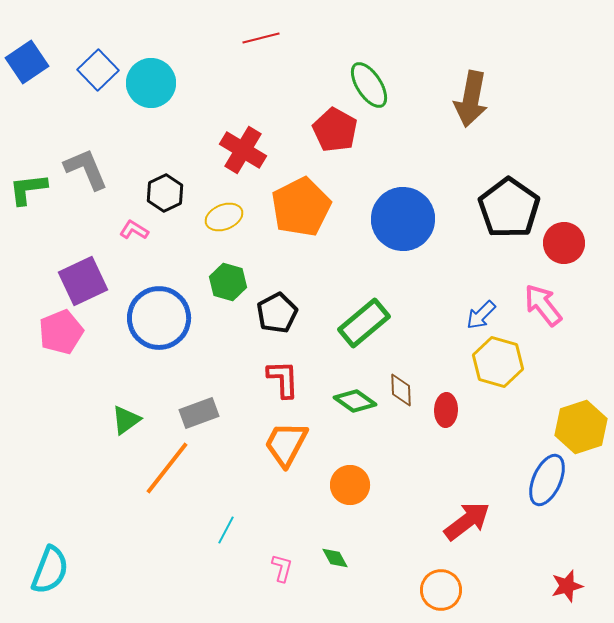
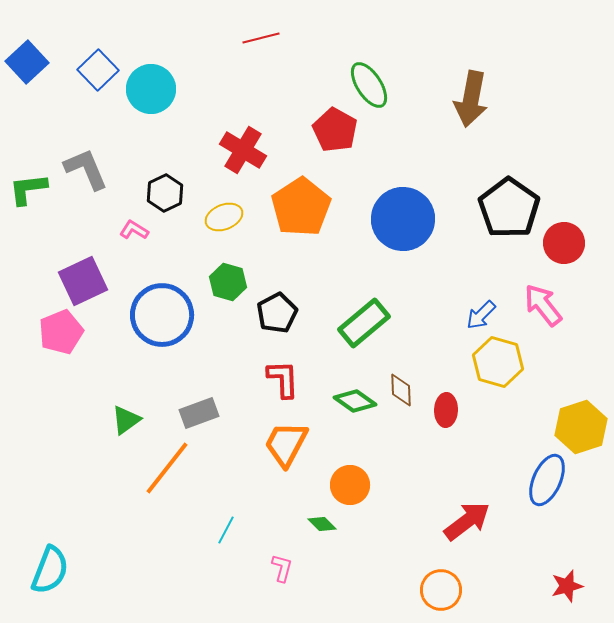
blue square at (27, 62): rotated 9 degrees counterclockwise
cyan circle at (151, 83): moved 6 px down
orange pentagon at (301, 207): rotated 6 degrees counterclockwise
blue circle at (159, 318): moved 3 px right, 3 px up
green diamond at (335, 558): moved 13 px left, 34 px up; rotated 16 degrees counterclockwise
